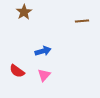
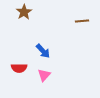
blue arrow: rotated 63 degrees clockwise
red semicircle: moved 2 px right, 3 px up; rotated 35 degrees counterclockwise
